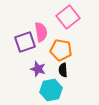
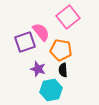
pink semicircle: rotated 30 degrees counterclockwise
